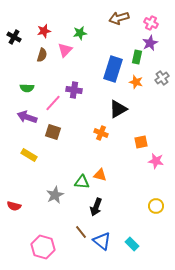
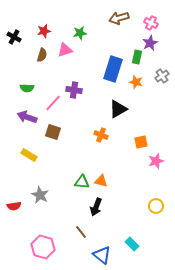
pink triangle: rotated 28 degrees clockwise
gray cross: moved 2 px up
orange cross: moved 2 px down
pink star: rotated 28 degrees counterclockwise
orange triangle: moved 1 px right, 6 px down
gray star: moved 15 px left; rotated 18 degrees counterclockwise
red semicircle: rotated 24 degrees counterclockwise
blue triangle: moved 14 px down
